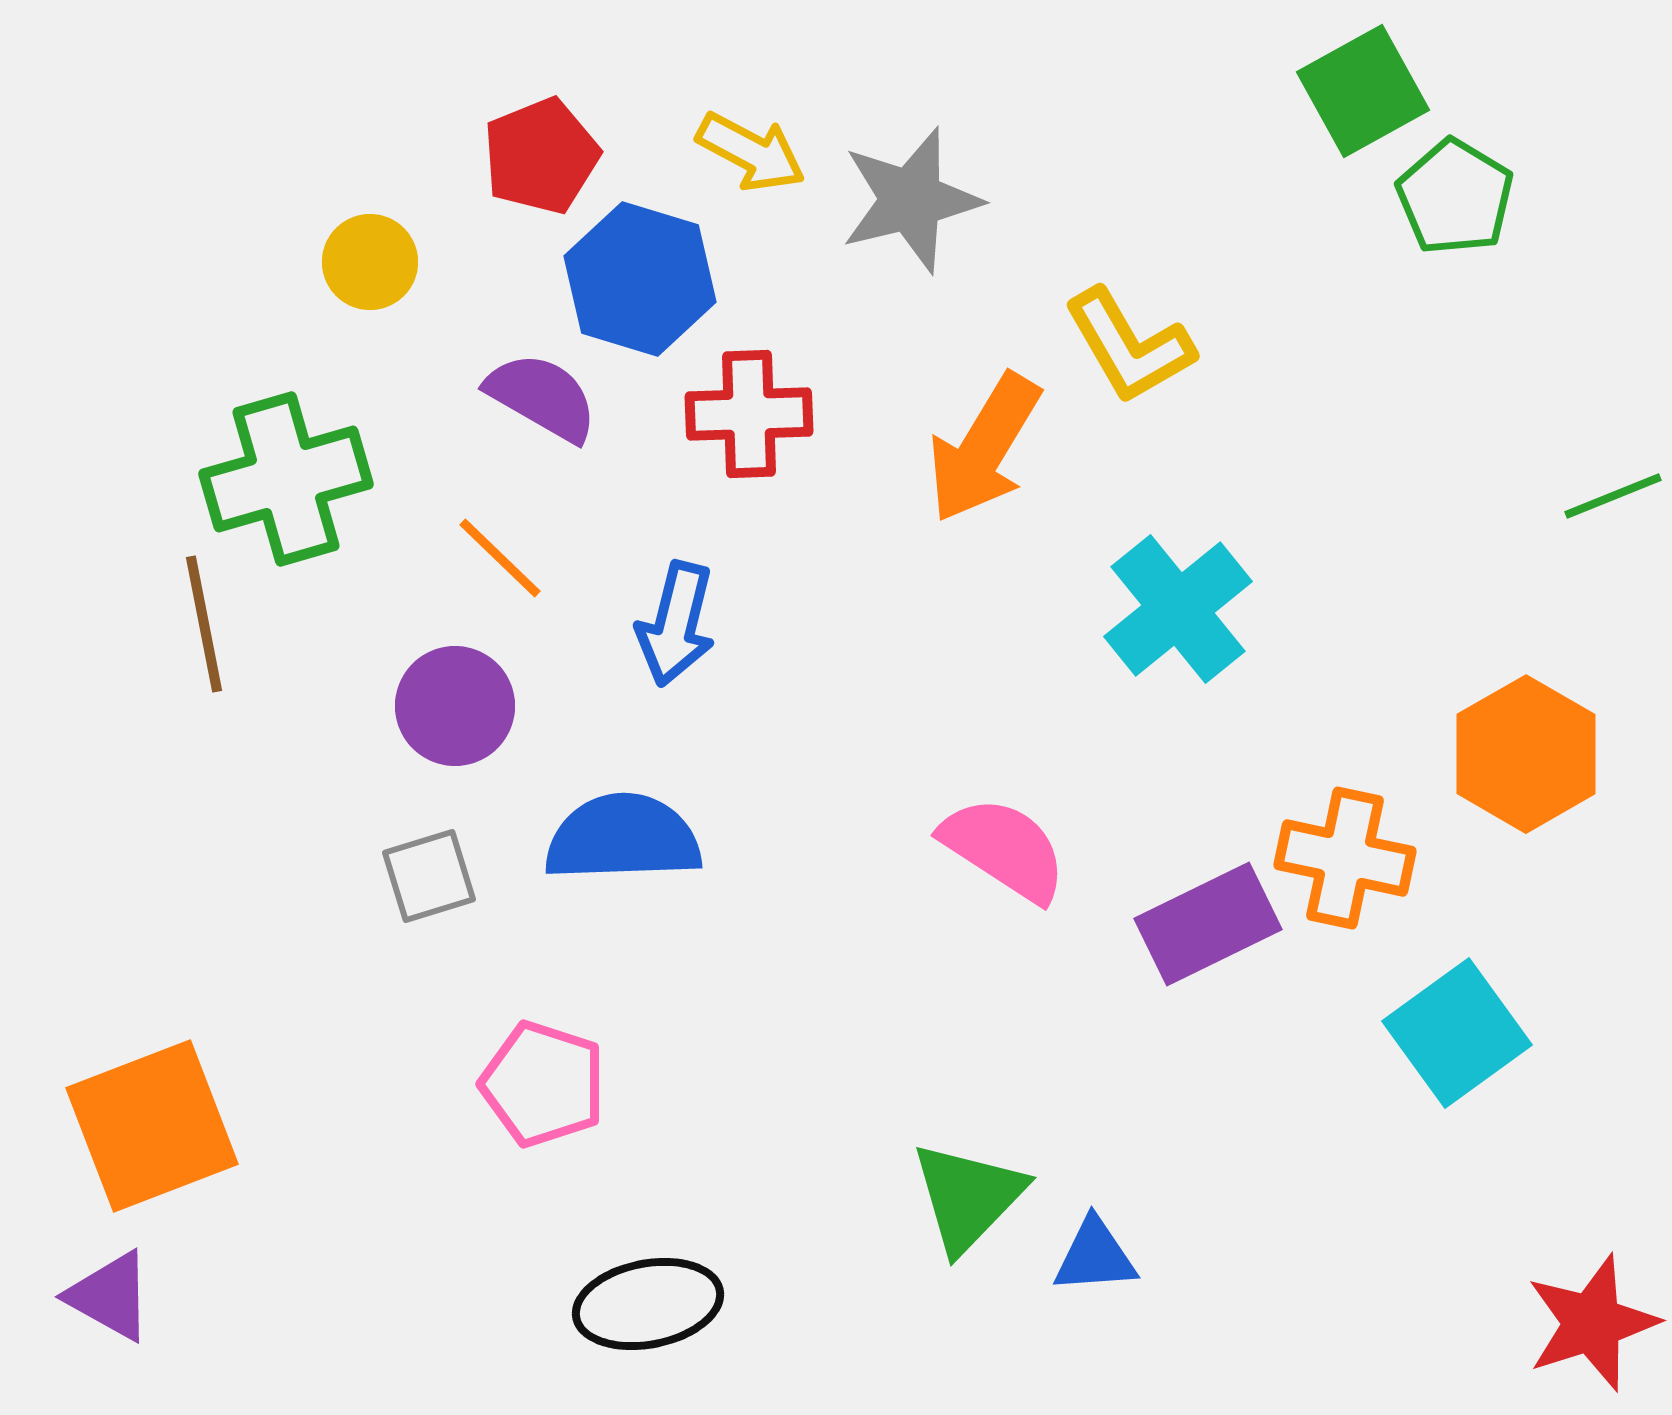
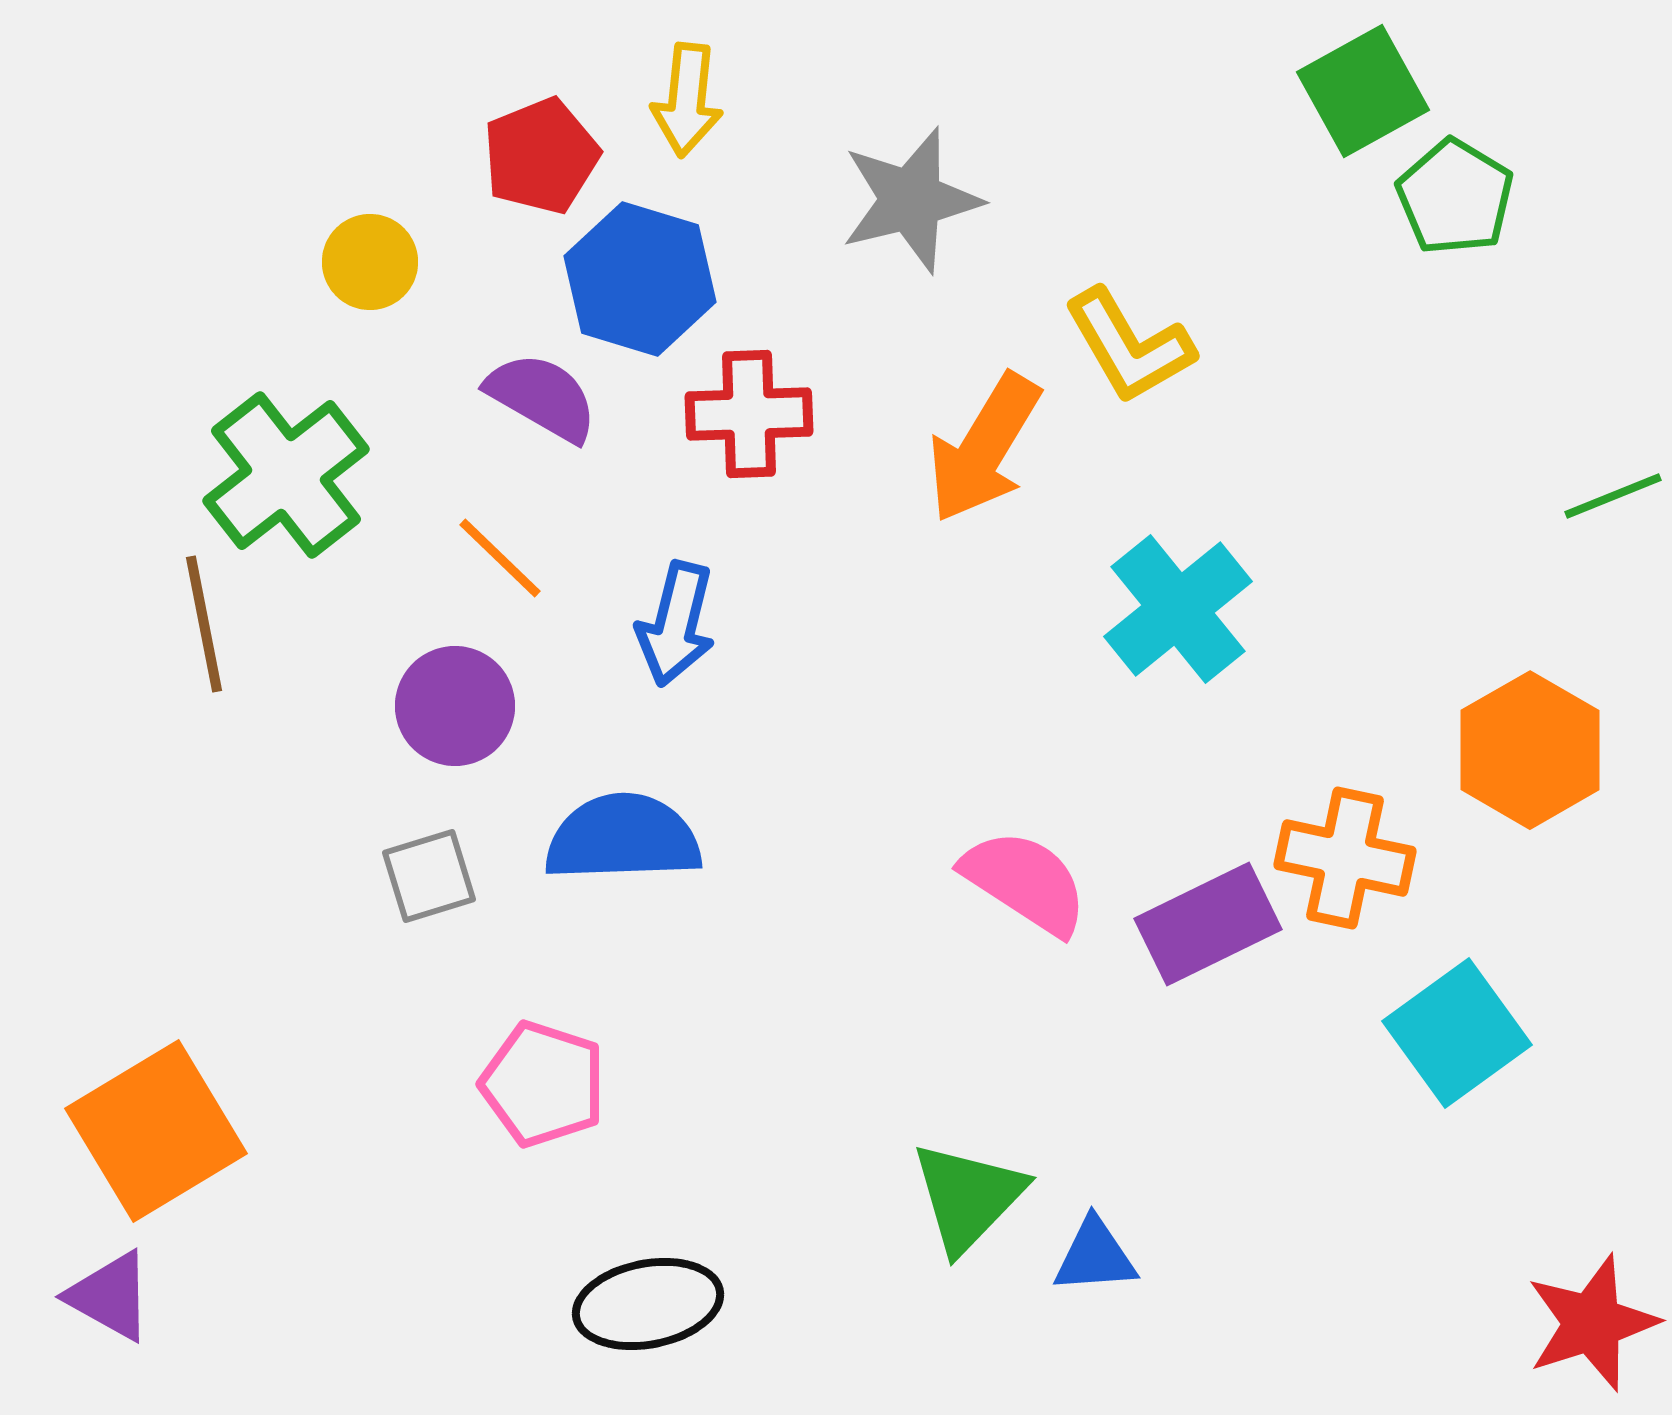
yellow arrow: moved 64 px left, 52 px up; rotated 68 degrees clockwise
green cross: moved 4 px up; rotated 22 degrees counterclockwise
orange hexagon: moved 4 px right, 4 px up
pink semicircle: moved 21 px right, 33 px down
orange square: moved 4 px right, 5 px down; rotated 10 degrees counterclockwise
